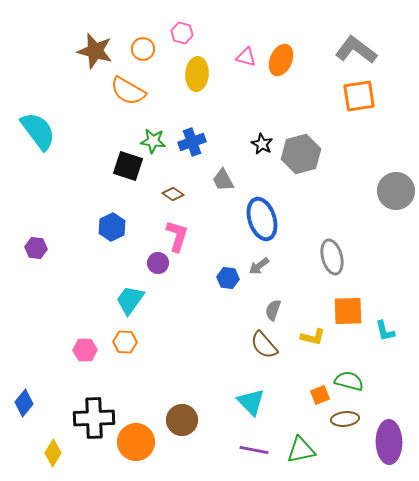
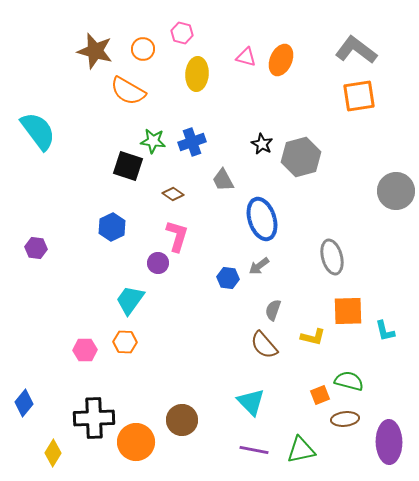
gray hexagon at (301, 154): moved 3 px down
